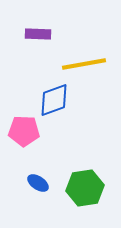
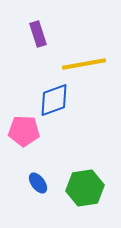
purple rectangle: rotated 70 degrees clockwise
blue ellipse: rotated 20 degrees clockwise
